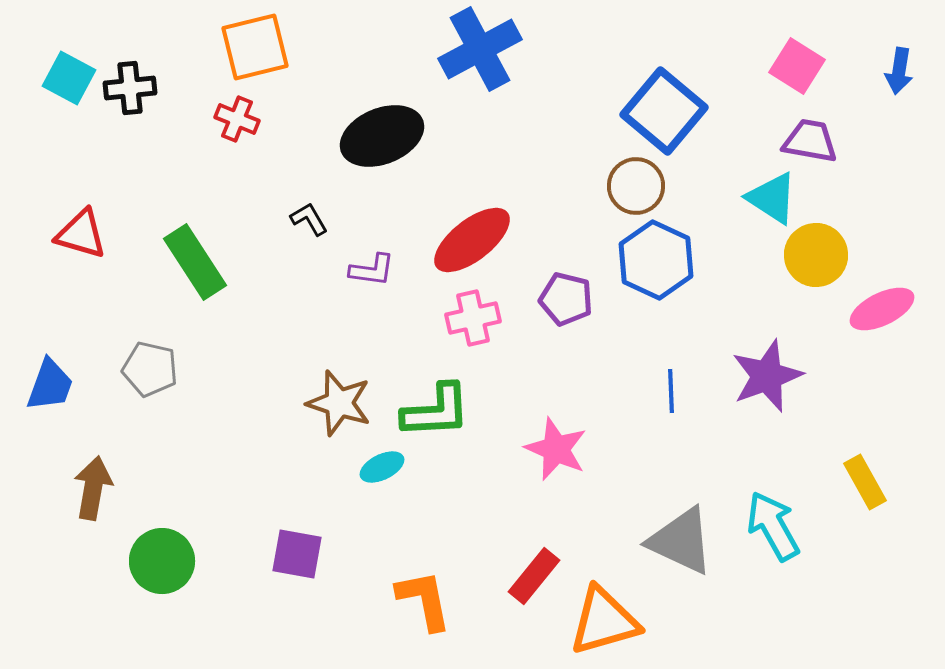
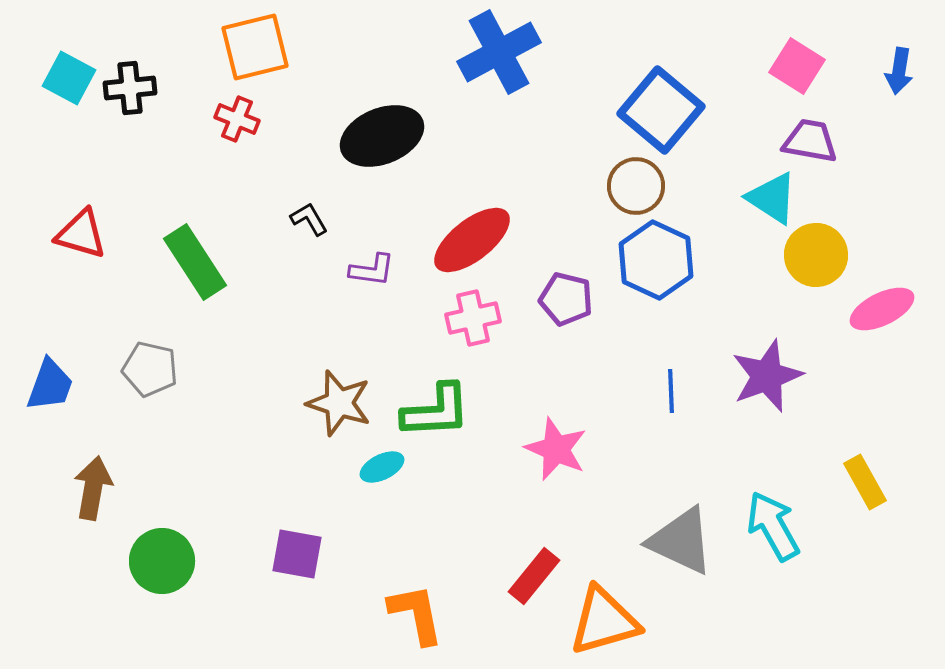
blue cross: moved 19 px right, 3 px down
blue square: moved 3 px left, 1 px up
orange L-shape: moved 8 px left, 14 px down
